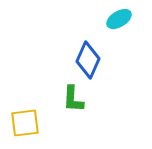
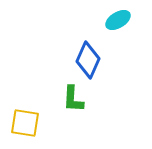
cyan ellipse: moved 1 px left, 1 px down
yellow square: rotated 16 degrees clockwise
